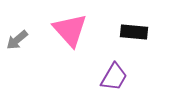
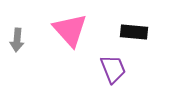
gray arrow: rotated 45 degrees counterclockwise
purple trapezoid: moved 1 px left, 8 px up; rotated 52 degrees counterclockwise
